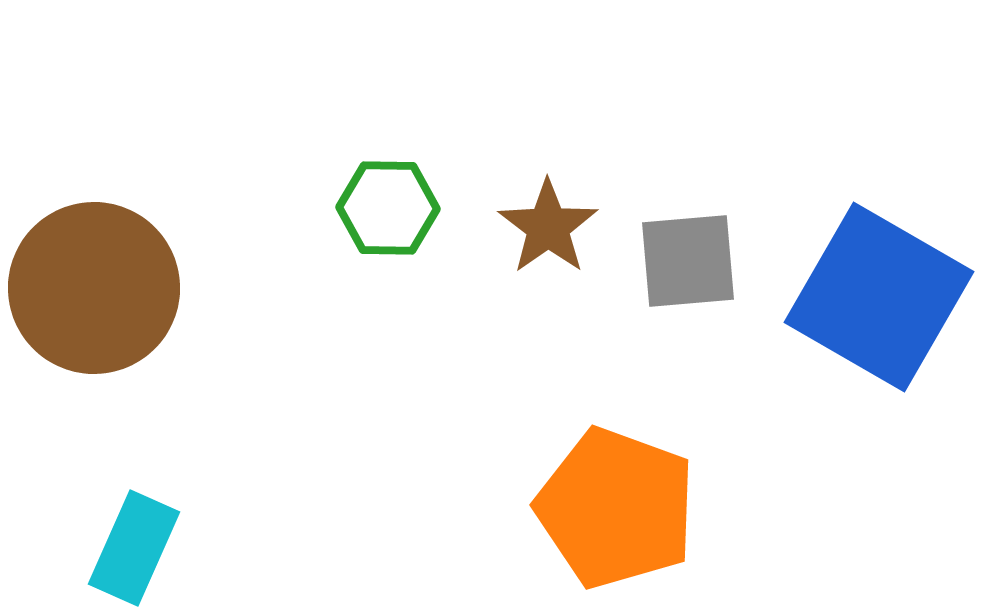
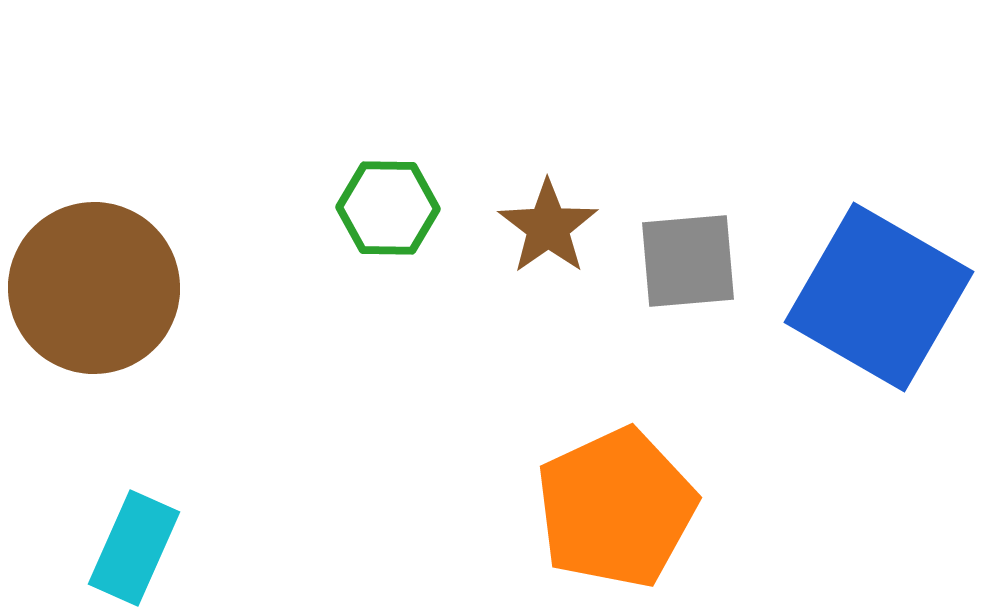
orange pentagon: rotated 27 degrees clockwise
